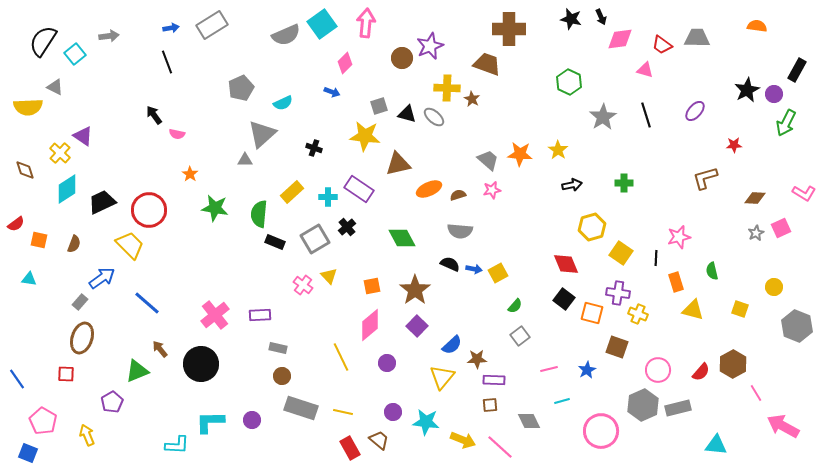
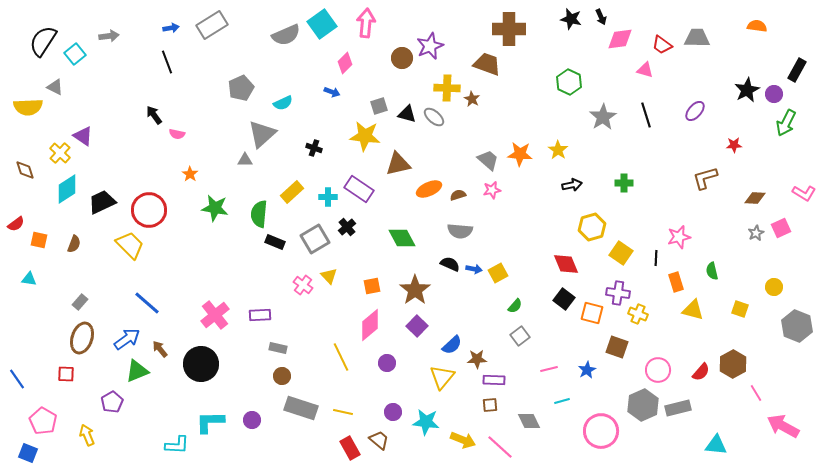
blue arrow at (102, 278): moved 25 px right, 61 px down
